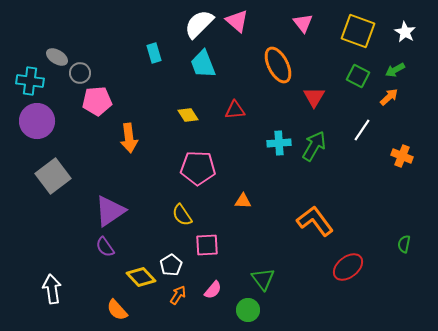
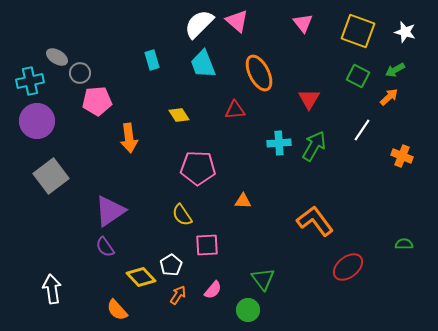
white star at (405, 32): rotated 15 degrees counterclockwise
cyan rectangle at (154, 53): moved 2 px left, 7 px down
orange ellipse at (278, 65): moved 19 px left, 8 px down
cyan cross at (30, 81): rotated 20 degrees counterclockwise
red triangle at (314, 97): moved 5 px left, 2 px down
yellow diamond at (188, 115): moved 9 px left
gray square at (53, 176): moved 2 px left
green semicircle at (404, 244): rotated 78 degrees clockwise
